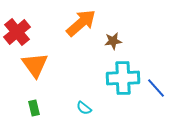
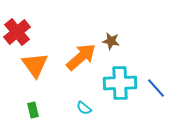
orange arrow: moved 34 px down
brown star: moved 2 px left; rotated 18 degrees clockwise
cyan cross: moved 3 px left, 5 px down
green rectangle: moved 1 px left, 2 px down
